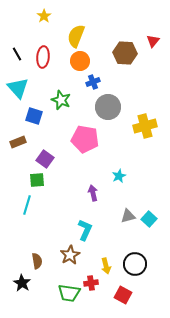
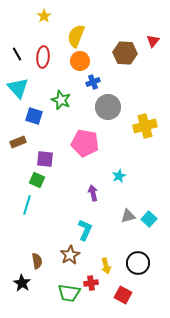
pink pentagon: moved 4 px down
purple square: rotated 30 degrees counterclockwise
green square: rotated 28 degrees clockwise
black circle: moved 3 px right, 1 px up
